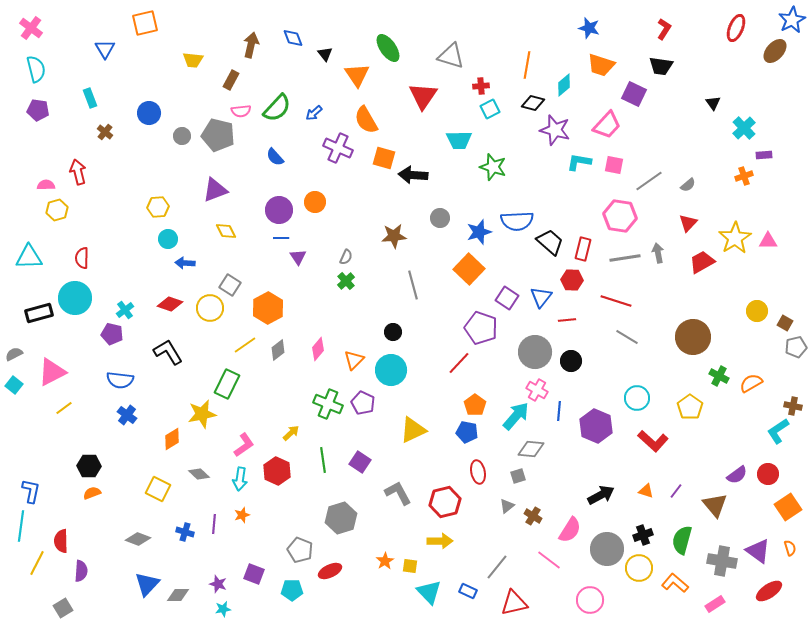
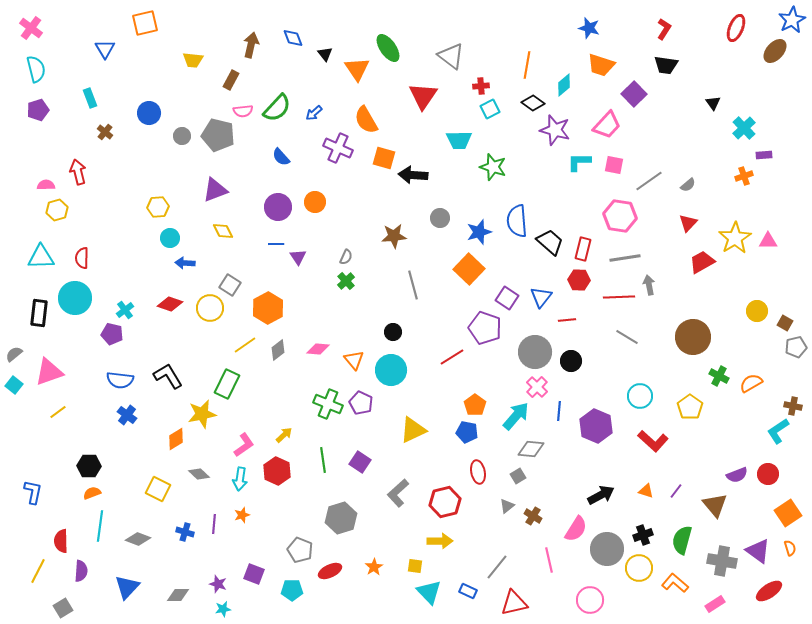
gray triangle at (451, 56): rotated 20 degrees clockwise
black trapezoid at (661, 66): moved 5 px right, 1 px up
orange triangle at (357, 75): moved 6 px up
purple square at (634, 94): rotated 20 degrees clockwise
black diamond at (533, 103): rotated 20 degrees clockwise
purple pentagon at (38, 110): rotated 25 degrees counterclockwise
pink semicircle at (241, 111): moved 2 px right
blue semicircle at (275, 157): moved 6 px right
cyan L-shape at (579, 162): rotated 10 degrees counterclockwise
purple circle at (279, 210): moved 1 px left, 3 px up
blue semicircle at (517, 221): rotated 88 degrees clockwise
yellow diamond at (226, 231): moved 3 px left
blue line at (281, 238): moved 5 px left, 6 px down
cyan circle at (168, 239): moved 2 px right, 1 px up
gray arrow at (658, 253): moved 9 px left, 32 px down
cyan triangle at (29, 257): moved 12 px right
red hexagon at (572, 280): moved 7 px right
red line at (616, 301): moved 3 px right, 4 px up; rotated 20 degrees counterclockwise
black rectangle at (39, 313): rotated 68 degrees counterclockwise
purple pentagon at (481, 328): moved 4 px right
pink diamond at (318, 349): rotated 55 degrees clockwise
black L-shape at (168, 352): moved 24 px down
gray semicircle at (14, 354): rotated 12 degrees counterclockwise
orange triangle at (354, 360): rotated 25 degrees counterclockwise
red line at (459, 363): moved 7 px left, 6 px up; rotated 15 degrees clockwise
pink triangle at (52, 372): moved 3 px left; rotated 8 degrees clockwise
pink cross at (537, 390): moved 3 px up; rotated 15 degrees clockwise
cyan circle at (637, 398): moved 3 px right, 2 px up
purple pentagon at (363, 403): moved 2 px left
yellow line at (64, 408): moved 6 px left, 4 px down
yellow arrow at (291, 433): moved 7 px left, 2 px down
orange diamond at (172, 439): moved 4 px right
purple semicircle at (737, 475): rotated 15 degrees clockwise
gray square at (518, 476): rotated 14 degrees counterclockwise
blue L-shape at (31, 491): moved 2 px right, 1 px down
gray L-shape at (398, 493): rotated 104 degrees counterclockwise
orange square at (788, 507): moved 6 px down
cyan line at (21, 526): moved 79 px right
pink semicircle at (570, 530): moved 6 px right, 1 px up
pink line at (549, 560): rotated 40 degrees clockwise
orange star at (385, 561): moved 11 px left, 6 px down
yellow line at (37, 563): moved 1 px right, 8 px down
yellow square at (410, 566): moved 5 px right
blue triangle at (147, 584): moved 20 px left, 3 px down
